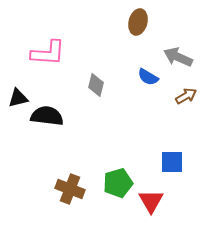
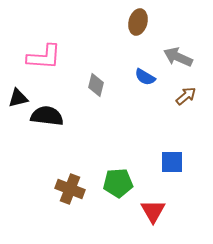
pink L-shape: moved 4 px left, 4 px down
blue semicircle: moved 3 px left
brown arrow: rotated 10 degrees counterclockwise
green pentagon: rotated 12 degrees clockwise
red triangle: moved 2 px right, 10 px down
